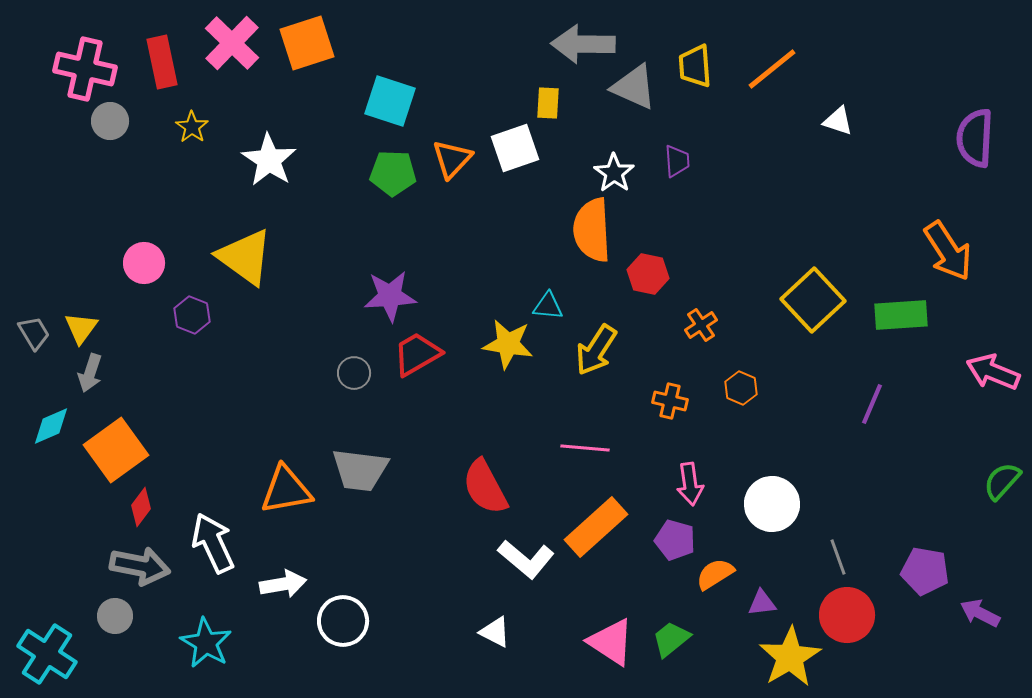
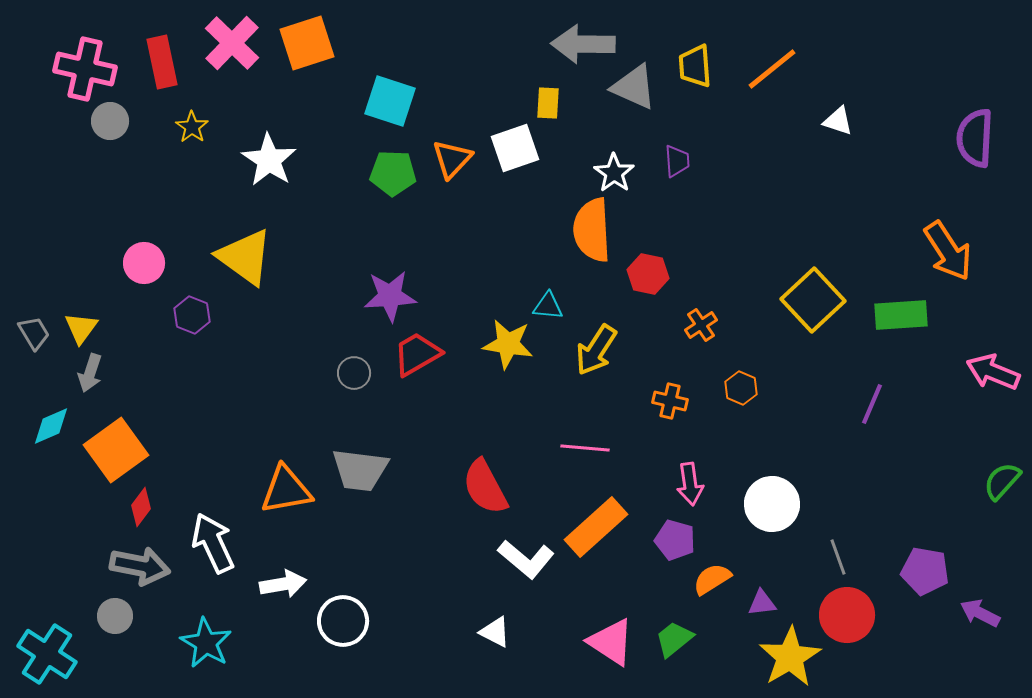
orange semicircle at (715, 574): moved 3 px left, 5 px down
green trapezoid at (671, 639): moved 3 px right
